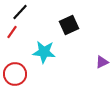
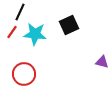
black line: rotated 18 degrees counterclockwise
cyan star: moved 9 px left, 18 px up
purple triangle: rotated 40 degrees clockwise
red circle: moved 9 px right
